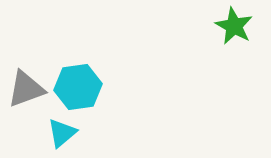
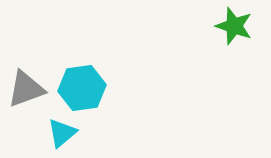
green star: rotated 9 degrees counterclockwise
cyan hexagon: moved 4 px right, 1 px down
